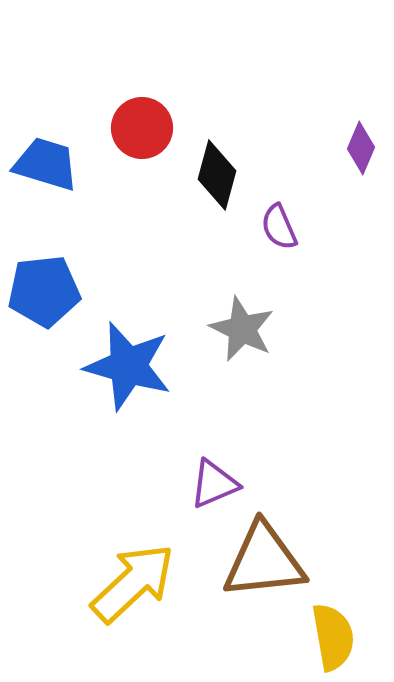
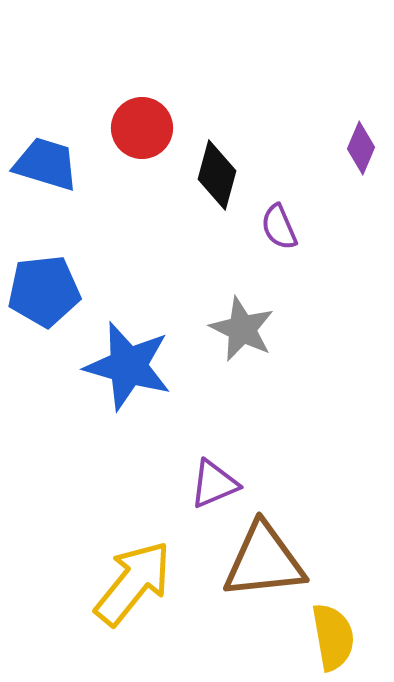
yellow arrow: rotated 8 degrees counterclockwise
